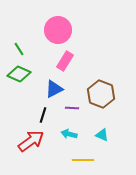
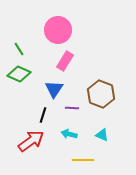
blue triangle: rotated 30 degrees counterclockwise
